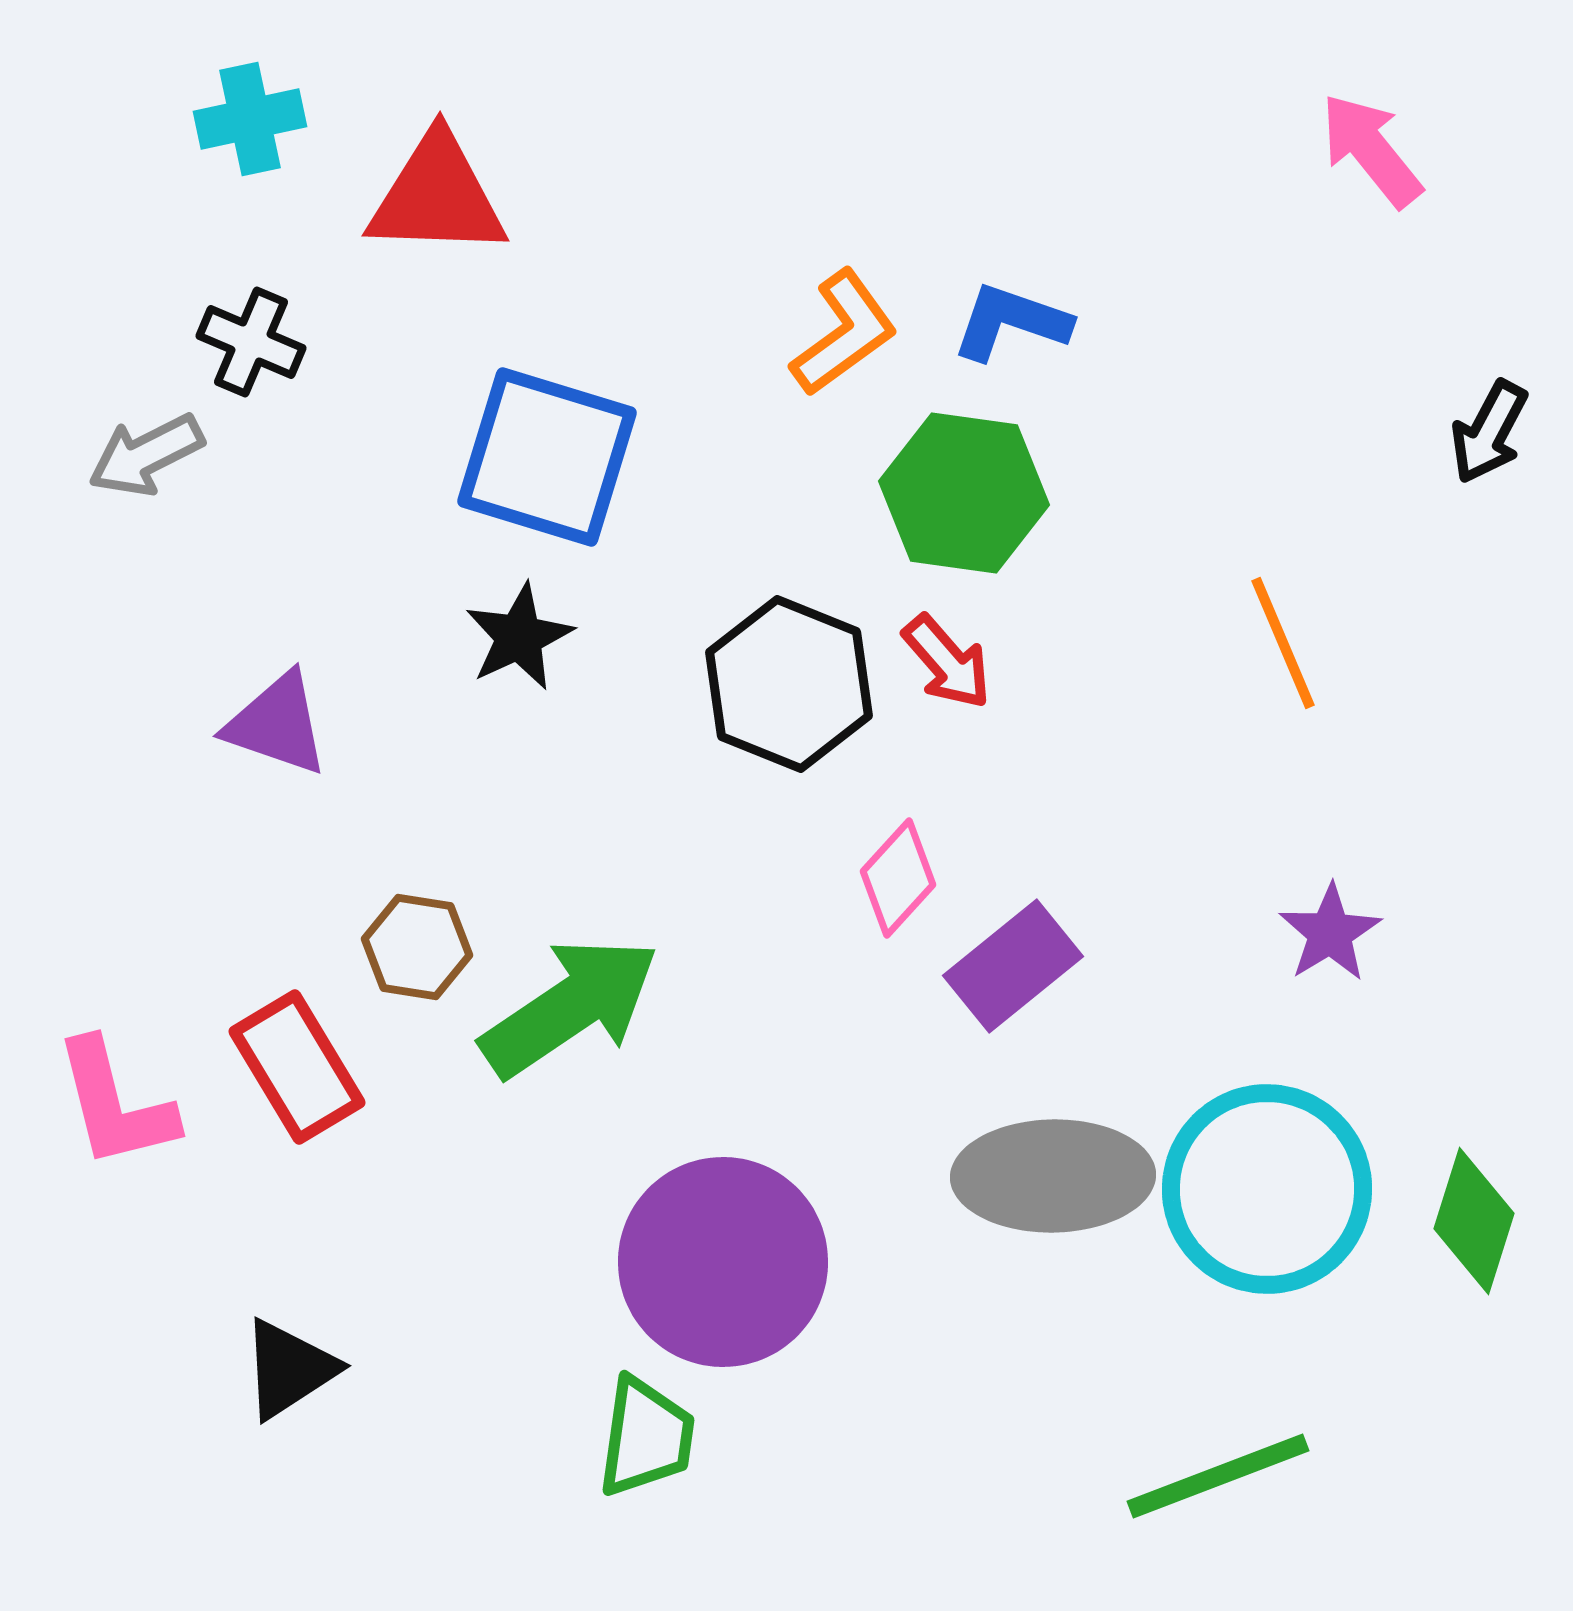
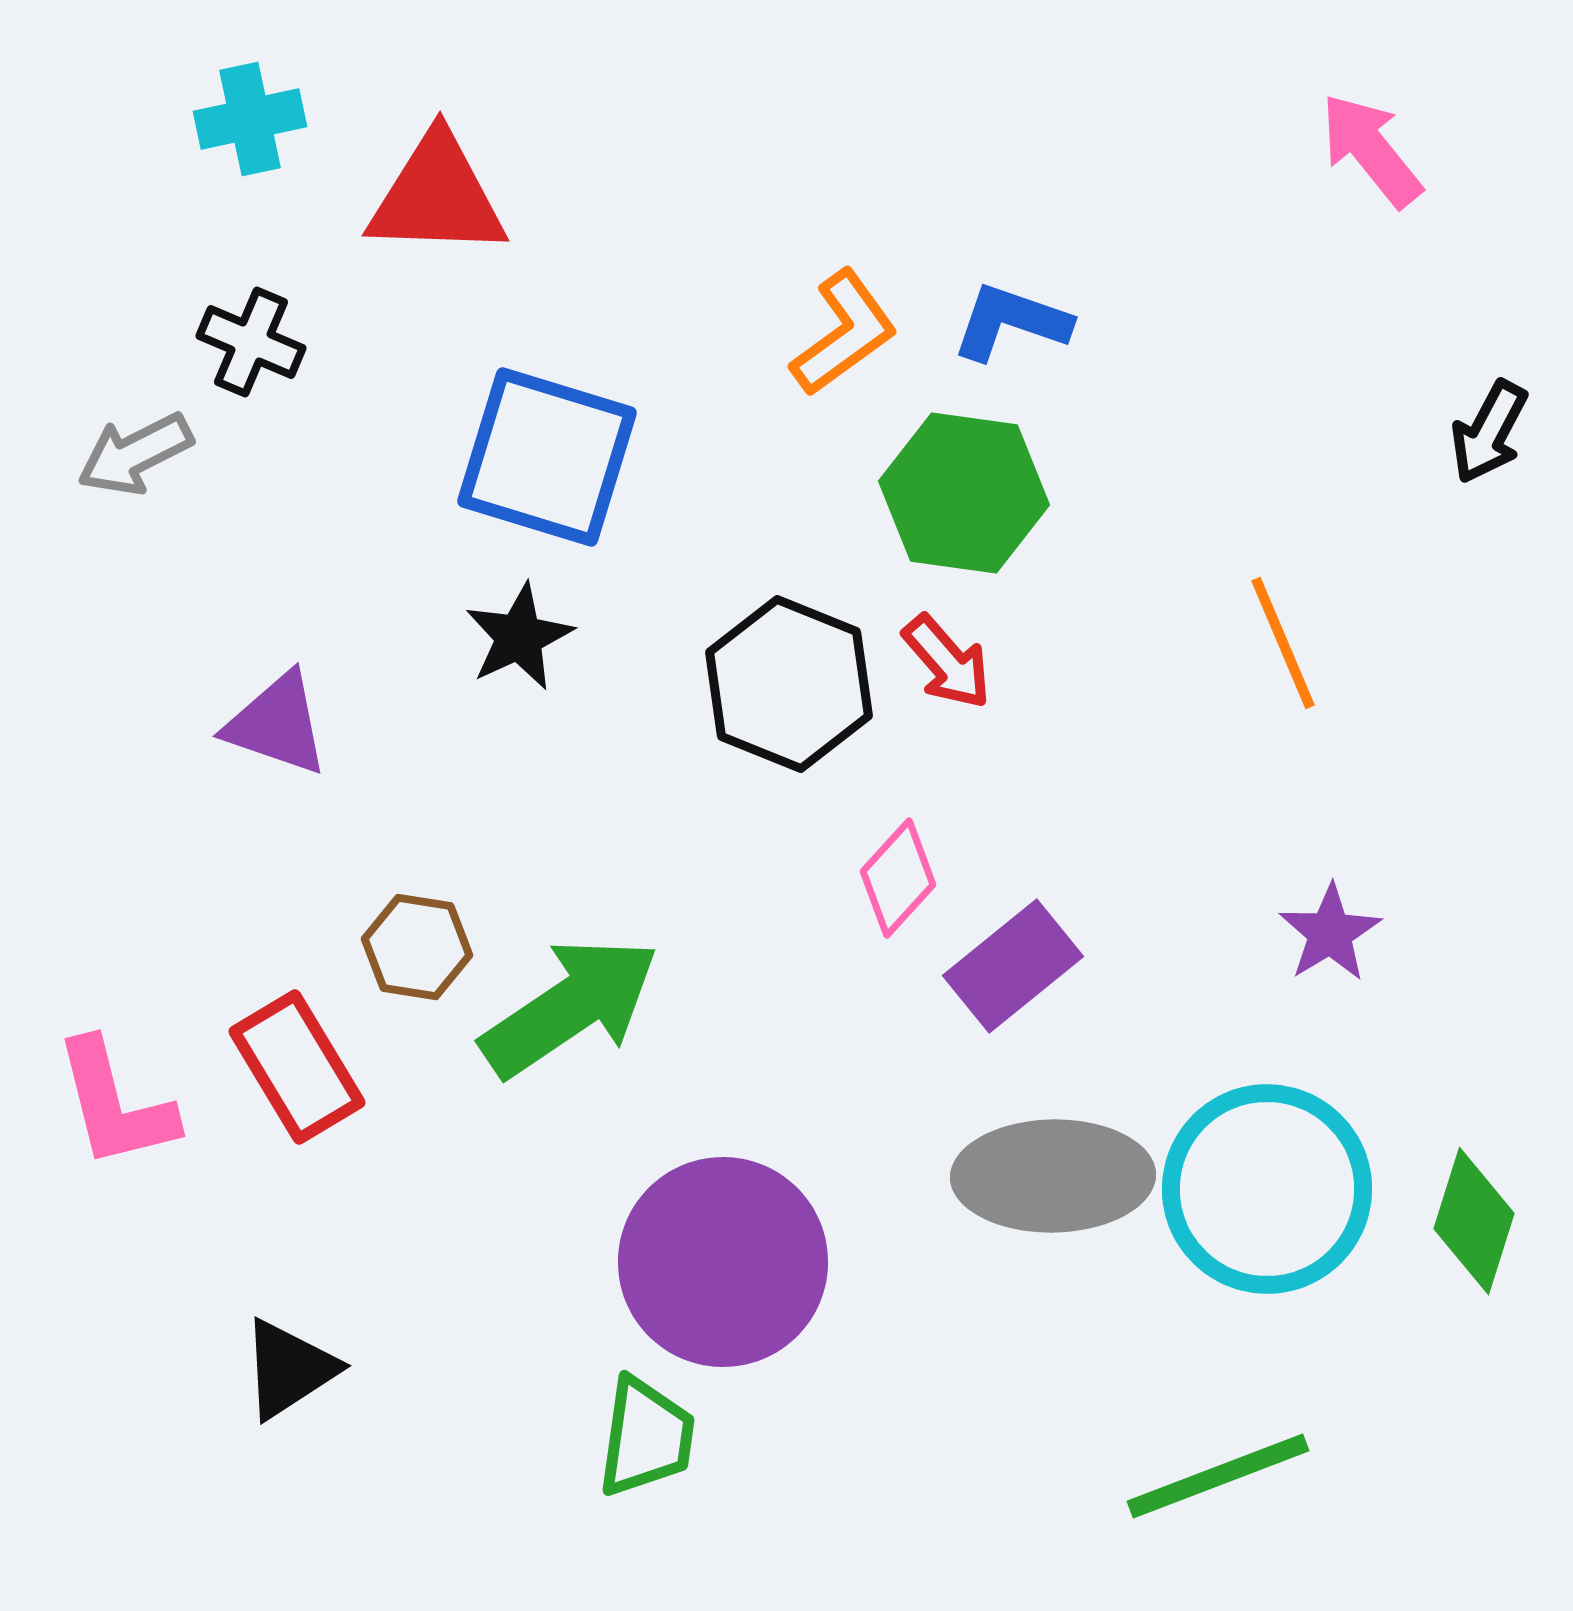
gray arrow: moved 11 px left, 1 px up
